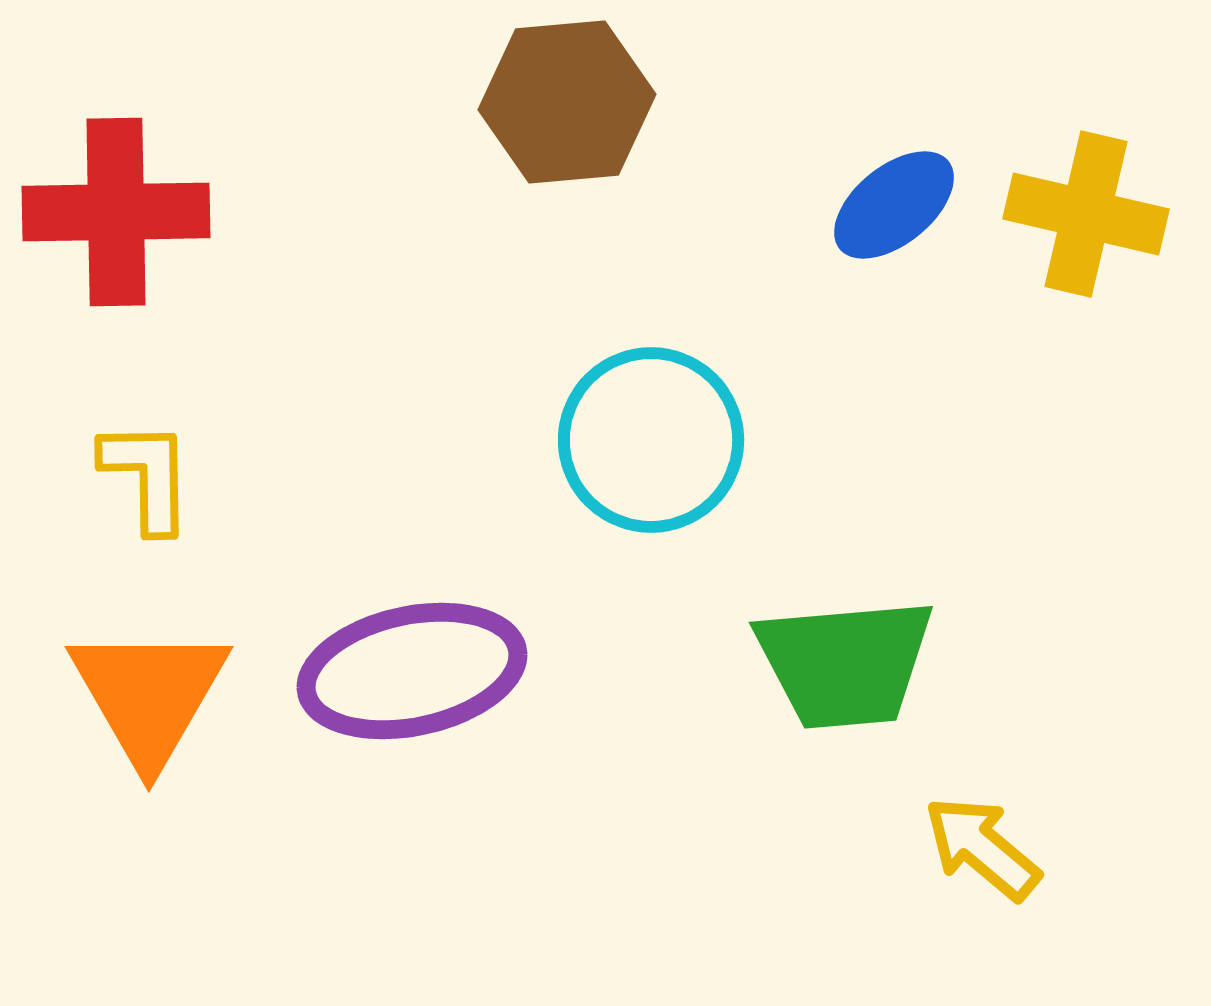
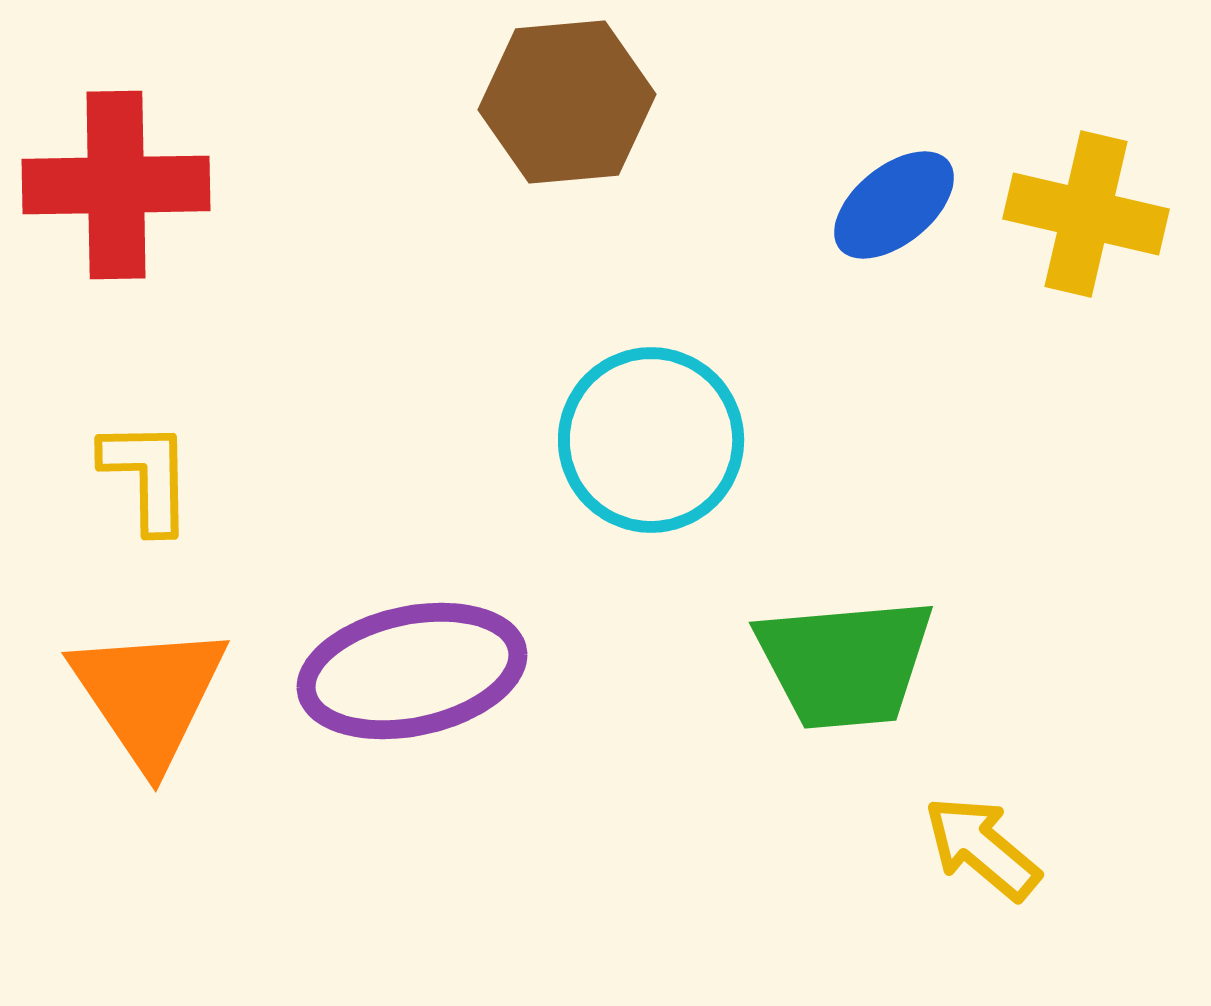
red cross: moved 27 px up
orange triangle: rotated 4 degrees counterclockwise
